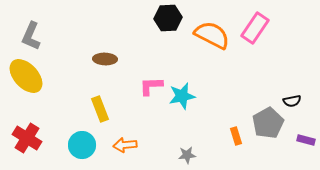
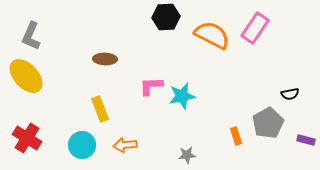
black hexagon: moved 2 px left, 1 px up
black semicircle: moved 2 px left, 7 px up
